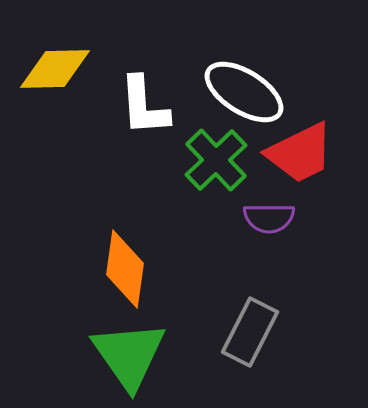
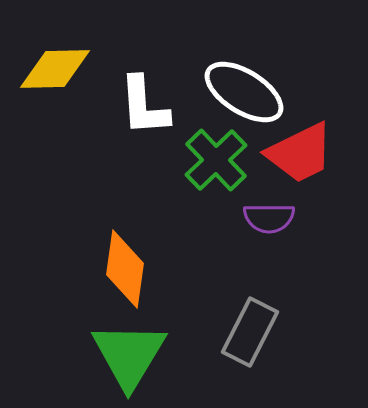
green triangle: rotated 6 degrees clockwise
